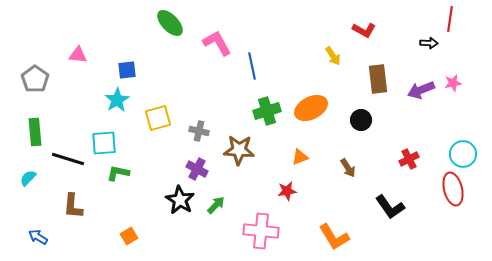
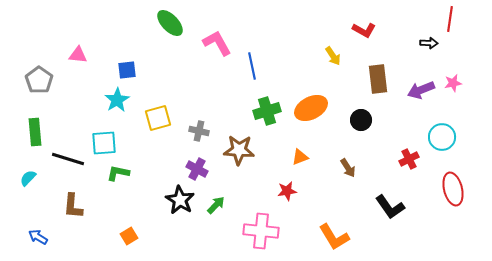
gray pentagon: moved 4 px right, 1 px down
cyan circle: moved 21 px left, 17 px up
